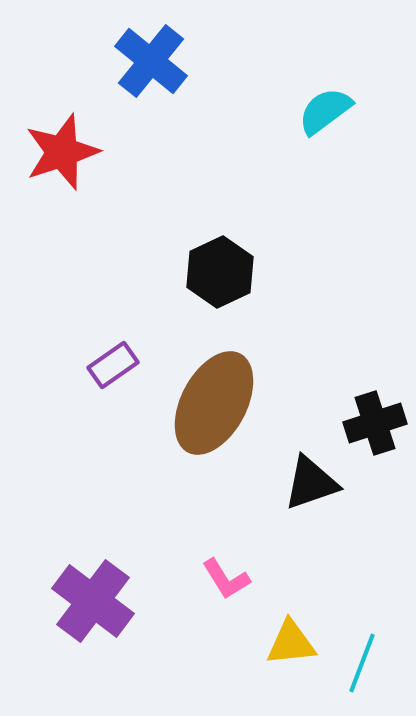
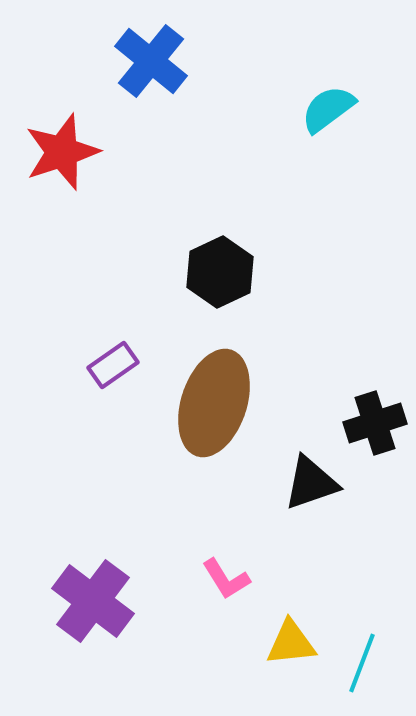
cyan semicircle: moved 3 px right, 2 px up
brown ellipse: rotated 10 degrees counterclockwise
